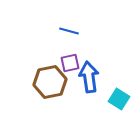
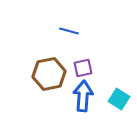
purple square: moved 13 px right, 5 px down
blue arrow: moved 6 px left, 19 px down; rotated 12 degrees clockwise
brown hexagon: moved 1 px left, 8 px up
